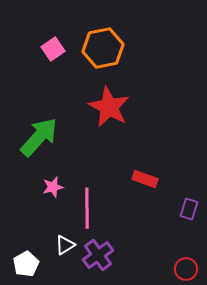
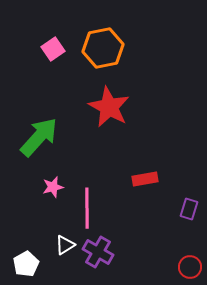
red rectangle: rotated 30 degrees counterclockwise
purple cross: moved 3 px up; rotated 24 degrees counterclockwise
red circle: moved 4 px right, 2 px up
